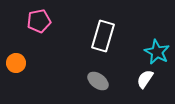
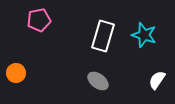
pink pentagon: moved 1 px up
cyan star: moved 13 px left, 17 px up; rotated 10 degrees counterclockwise
orange circle: moved 10 px down
white semicircle: moved 12 px right, 1 px down
